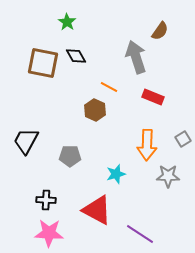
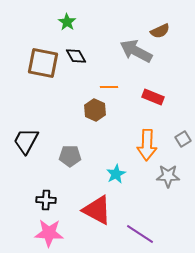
brown semicircle: rotated 30 degrees clockwise
gray arrow: moved 6 px up; rotated 44 degrees counterclockwise
orange line: rotated 30 degrees counterclockwise
cyan star: rotated 12 degrees counterclockwise
